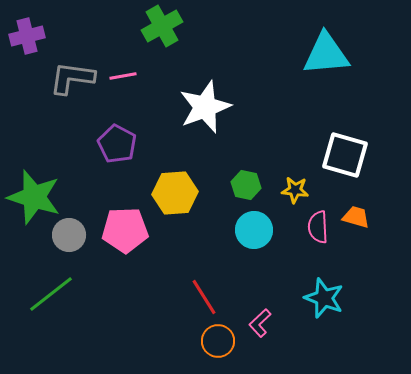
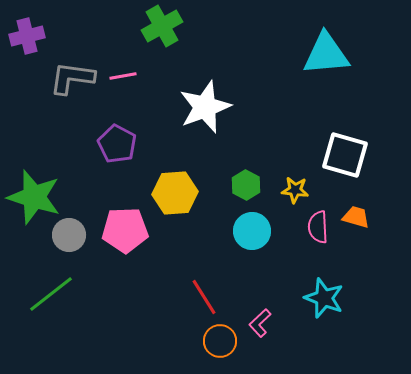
green hexagon: rotated 16 degrees clockwise
cyan circle: moved 2 px left, 1 px down
orange circle: moved 2 px right
